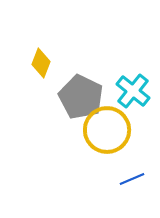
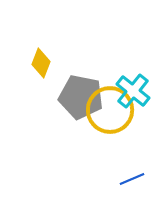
gray pentagon: rotated 15 degrees counterclockwise
yellow circle: moved 3 px right, 20 px up
